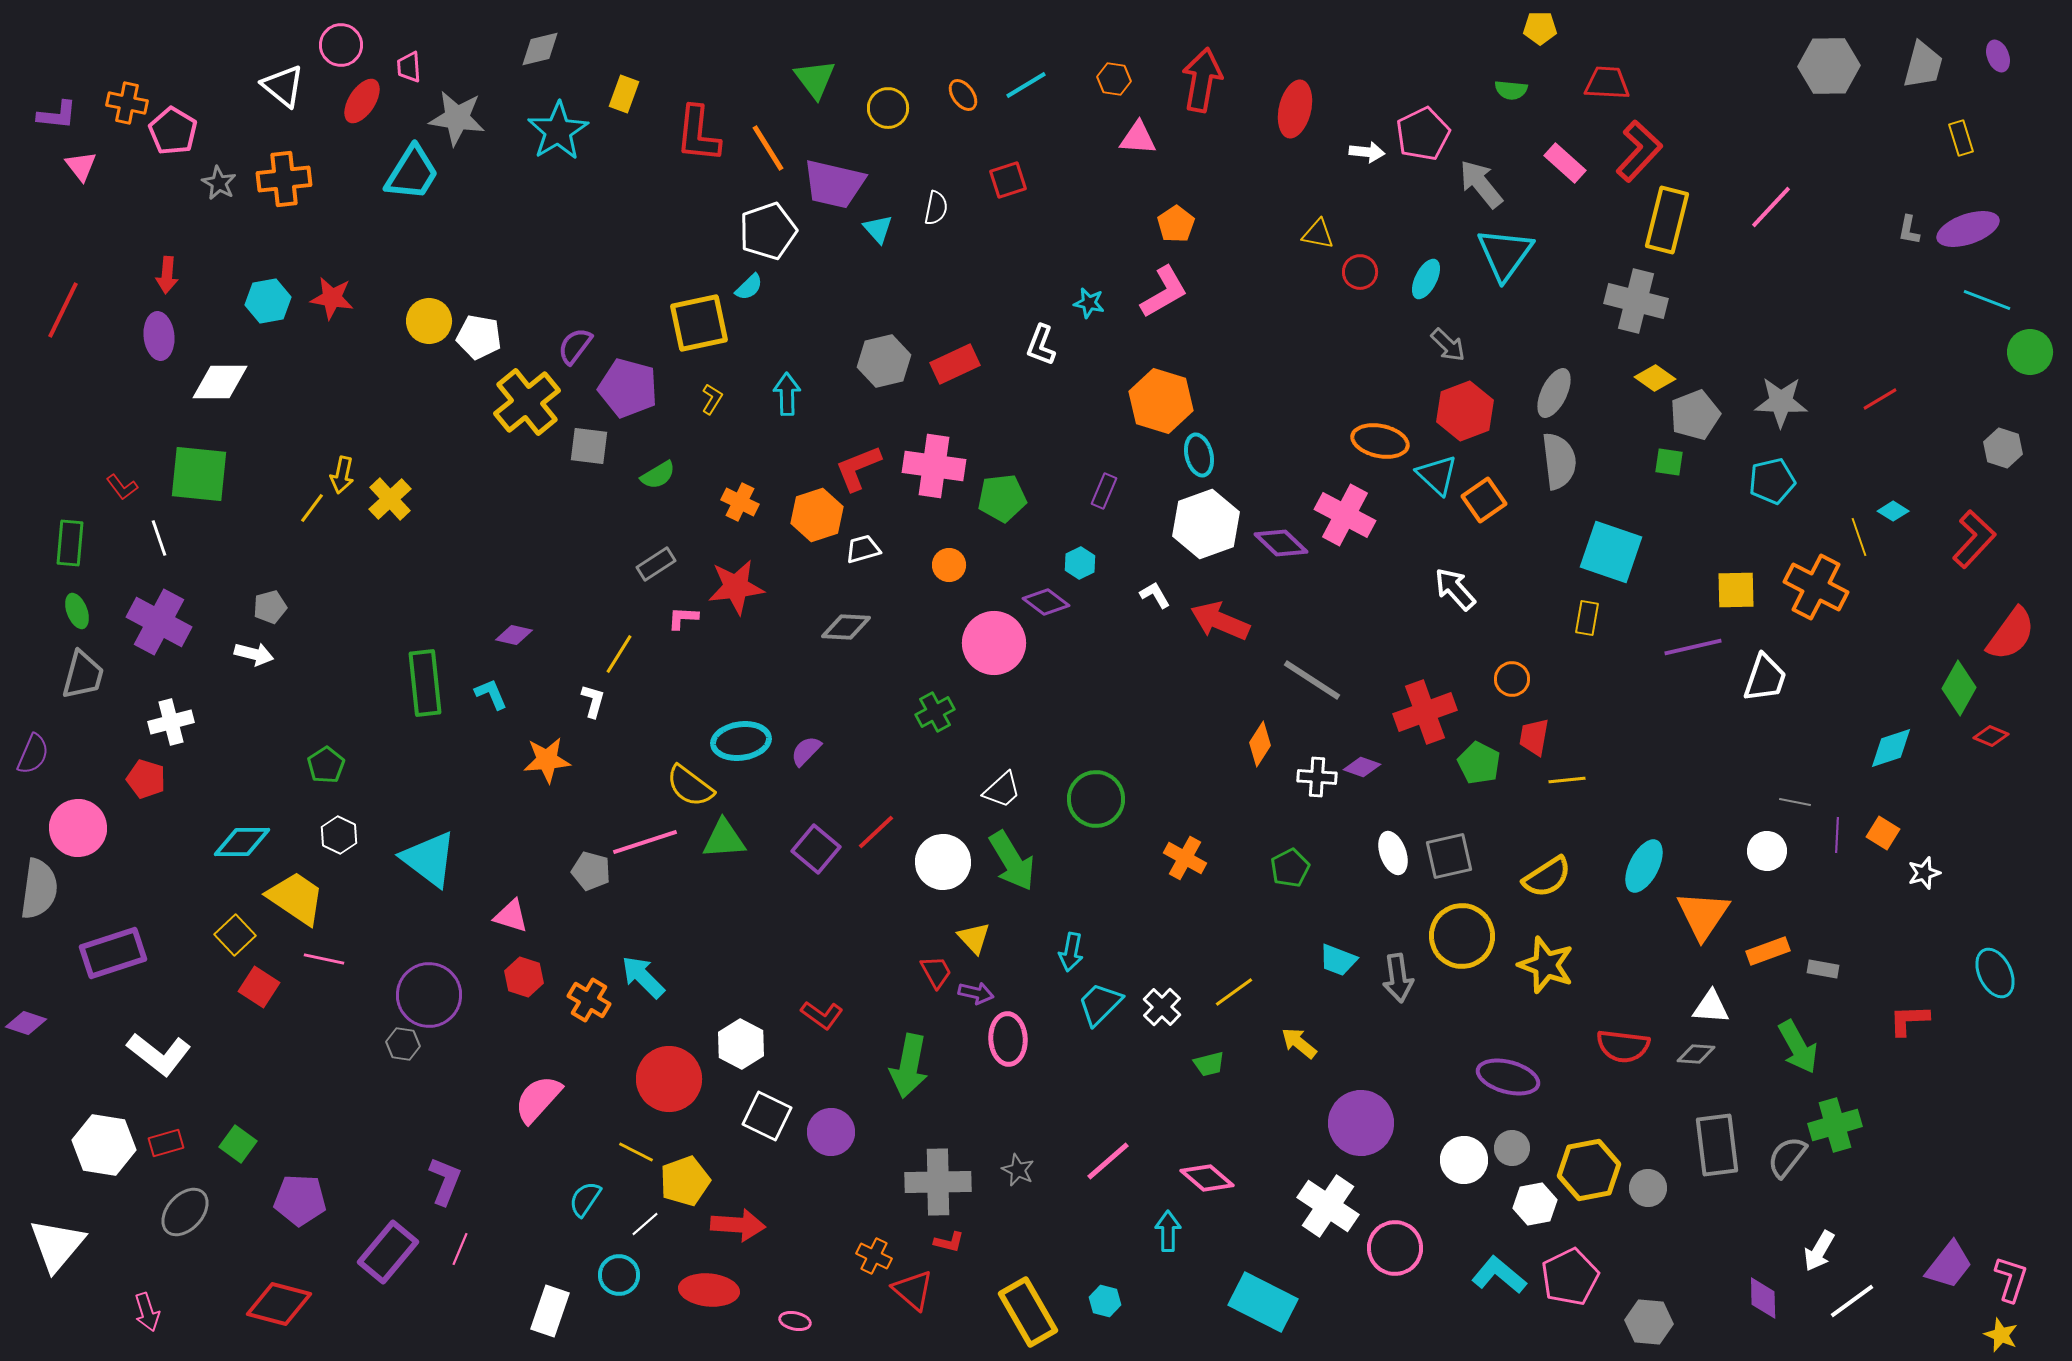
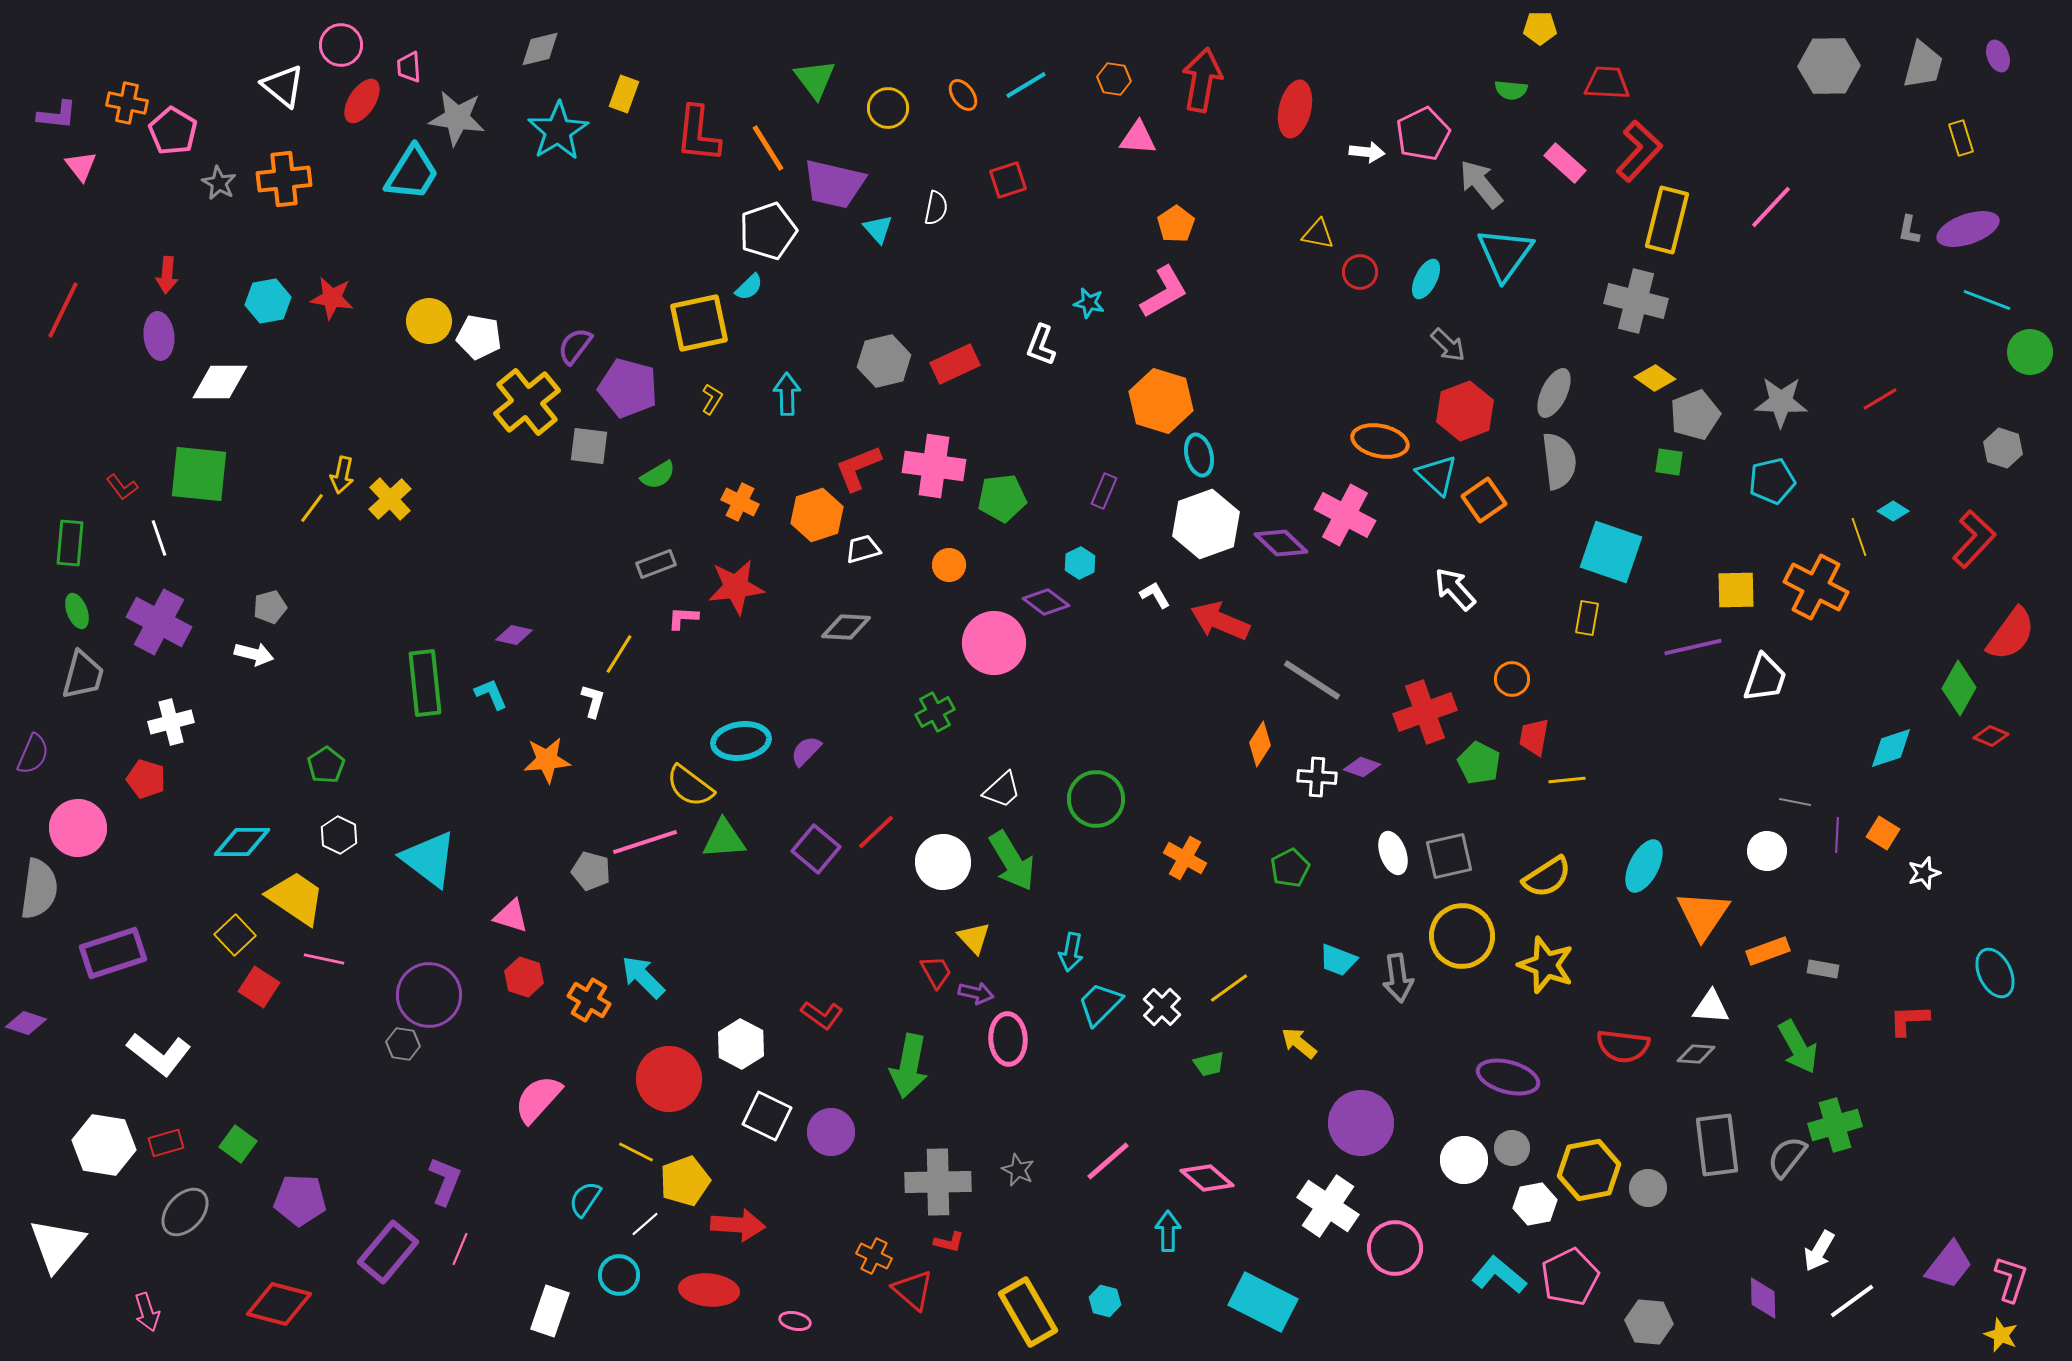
gray rectangle at (656, 564): rotated 12 degrees clockwise
yellow line at (1234, 992): moved 5 px left, 4 px up
